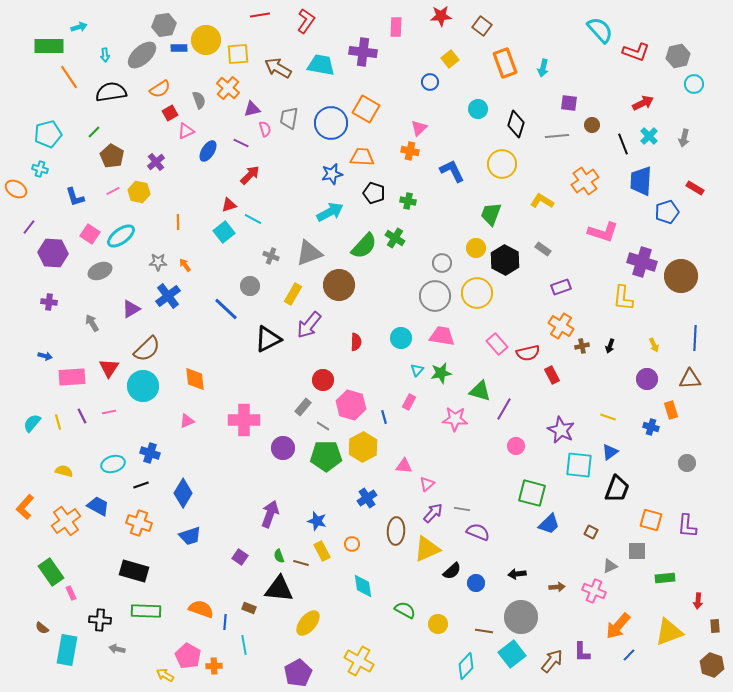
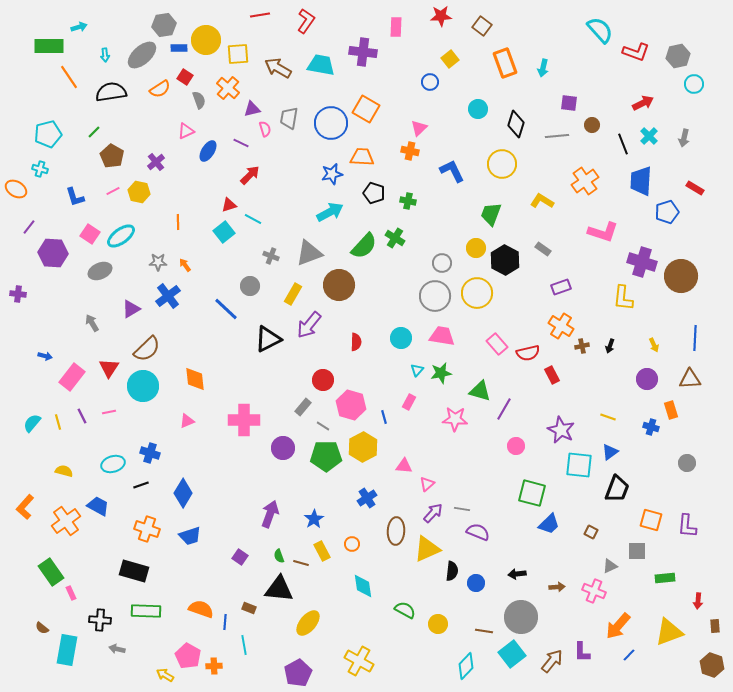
red square at (170, 113): moved 15 px right, 36 px up; rotated 28 degrees counterclockwise
purple cross at (49, 302): moved 31 px left, 8 px up
pink rectangle at (72, 377): rotated 48 degrees counterclockwise
blue star at (317, 521): moved 3 px left, 2 px up; rotated 24 degrees clockwise
orange cross at (139, 523): moved 8 px right, 6 px down
black semicircle at (452, 571): rotated 42 degrees counterclockwise
